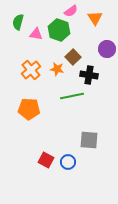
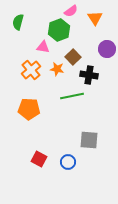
green hexagon: rotated 20 degrees clockwise
pink triangle: moved 7 px right, 13 px down
red square: moved 7 px left, 1 px up
